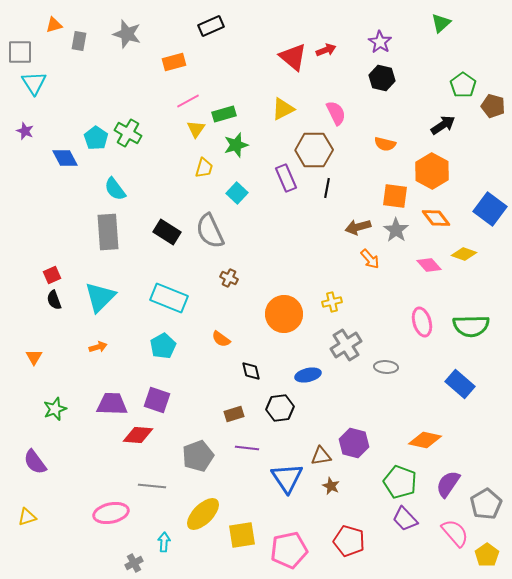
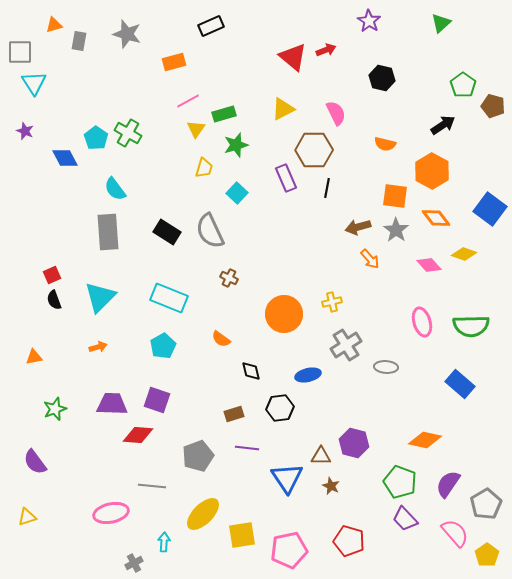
purple star at (380, 42): moved 11 px left, 21 px up
orange triangle at (34, 357): rotated 48 degrees clockwise
brown triangle at (321, 456): rotated 10 degrees clockwise
